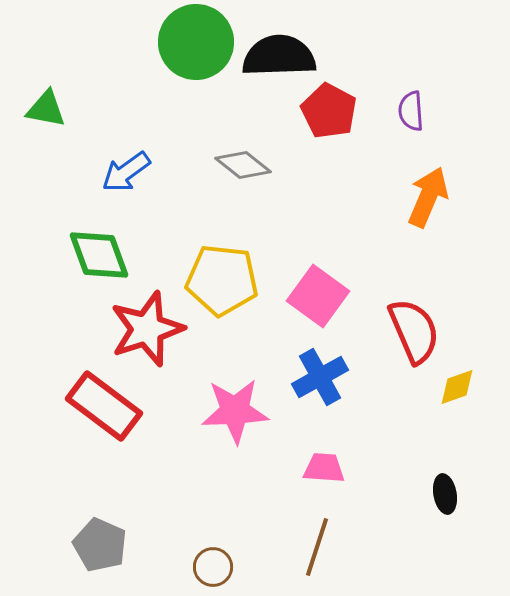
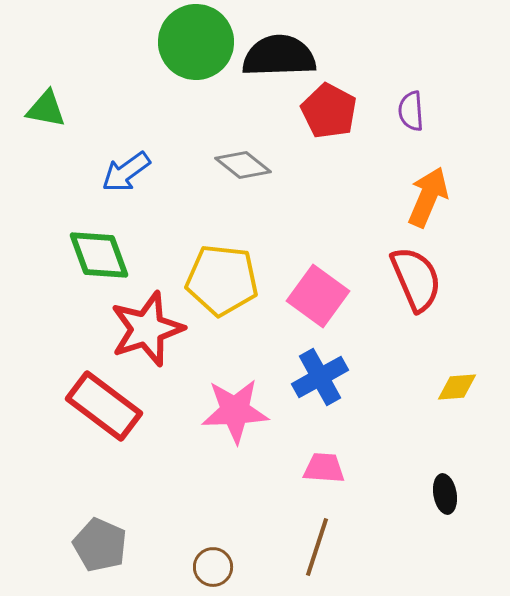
red semicircle: moved 2 px right, 52 px up
yellow diamond: rotated 15 degrees clockwise
